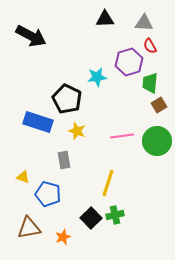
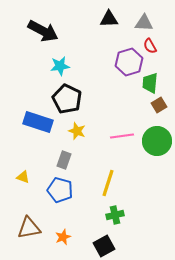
black triangle: moved 4 px right
black arrow: moved 12 px right, 5 px up
cyan star: moved 37 px left, 11 px up
gray rectangle: rotated 30 degrees clockwise
blue pentagon: moved 12 px right, 4 px up
black square: moved 13 px right, 28 px down; rotated 15 degrees clockwise
